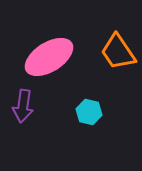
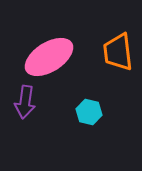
orange trapezoid: rotated 27 degrees clockwise
purple arrow: moved 2 px right, 4 px up
